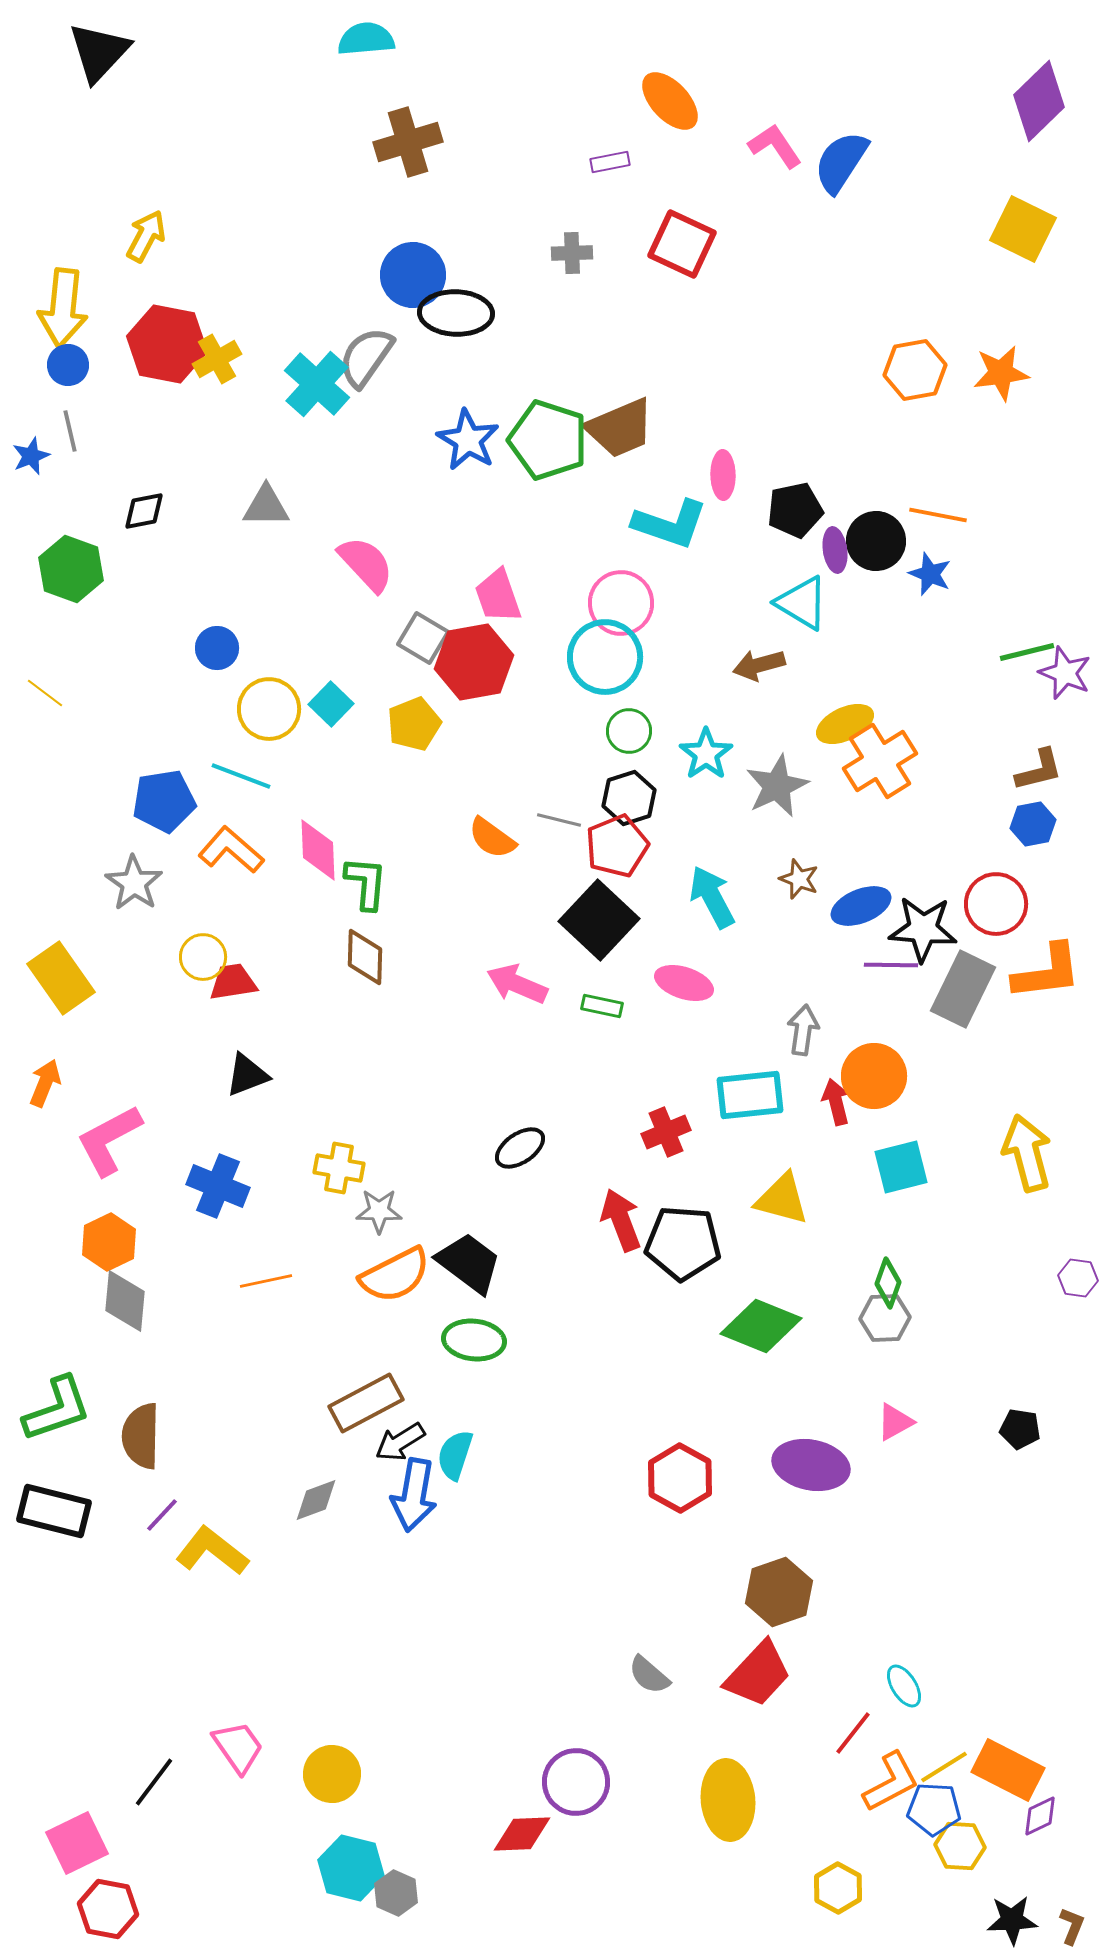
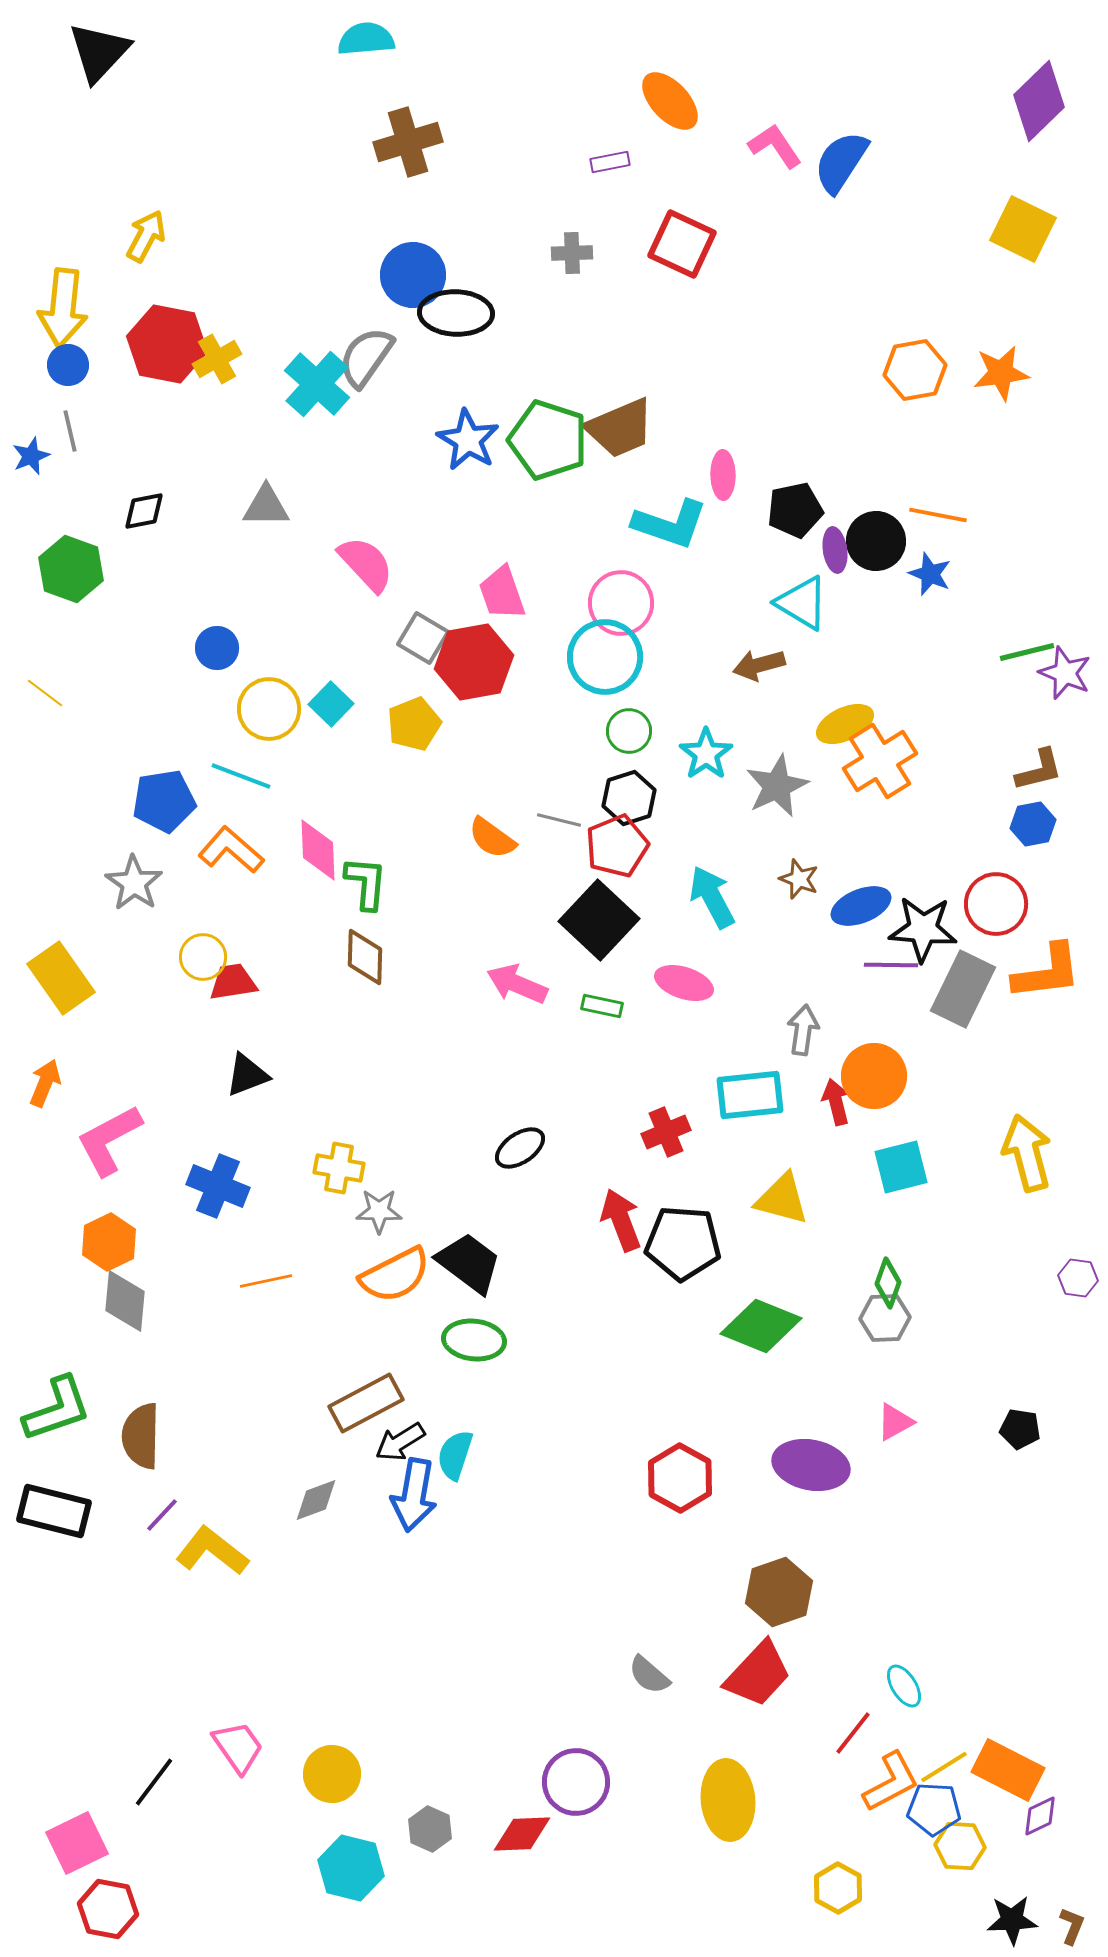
pink trapezoid at (498, 596): moved 4 px right, 3 px up
gray hexagon at (396, 1893): moved 34 px right, 64 px up
